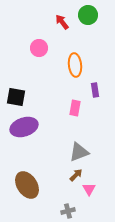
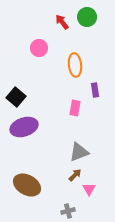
green circle: moved 1 px left, 2 px down
black square: rotated 30 degrees clockwise
brown arrow: moved 1 px left
brown ellipse: rotated 28 degrees counterclockwise
